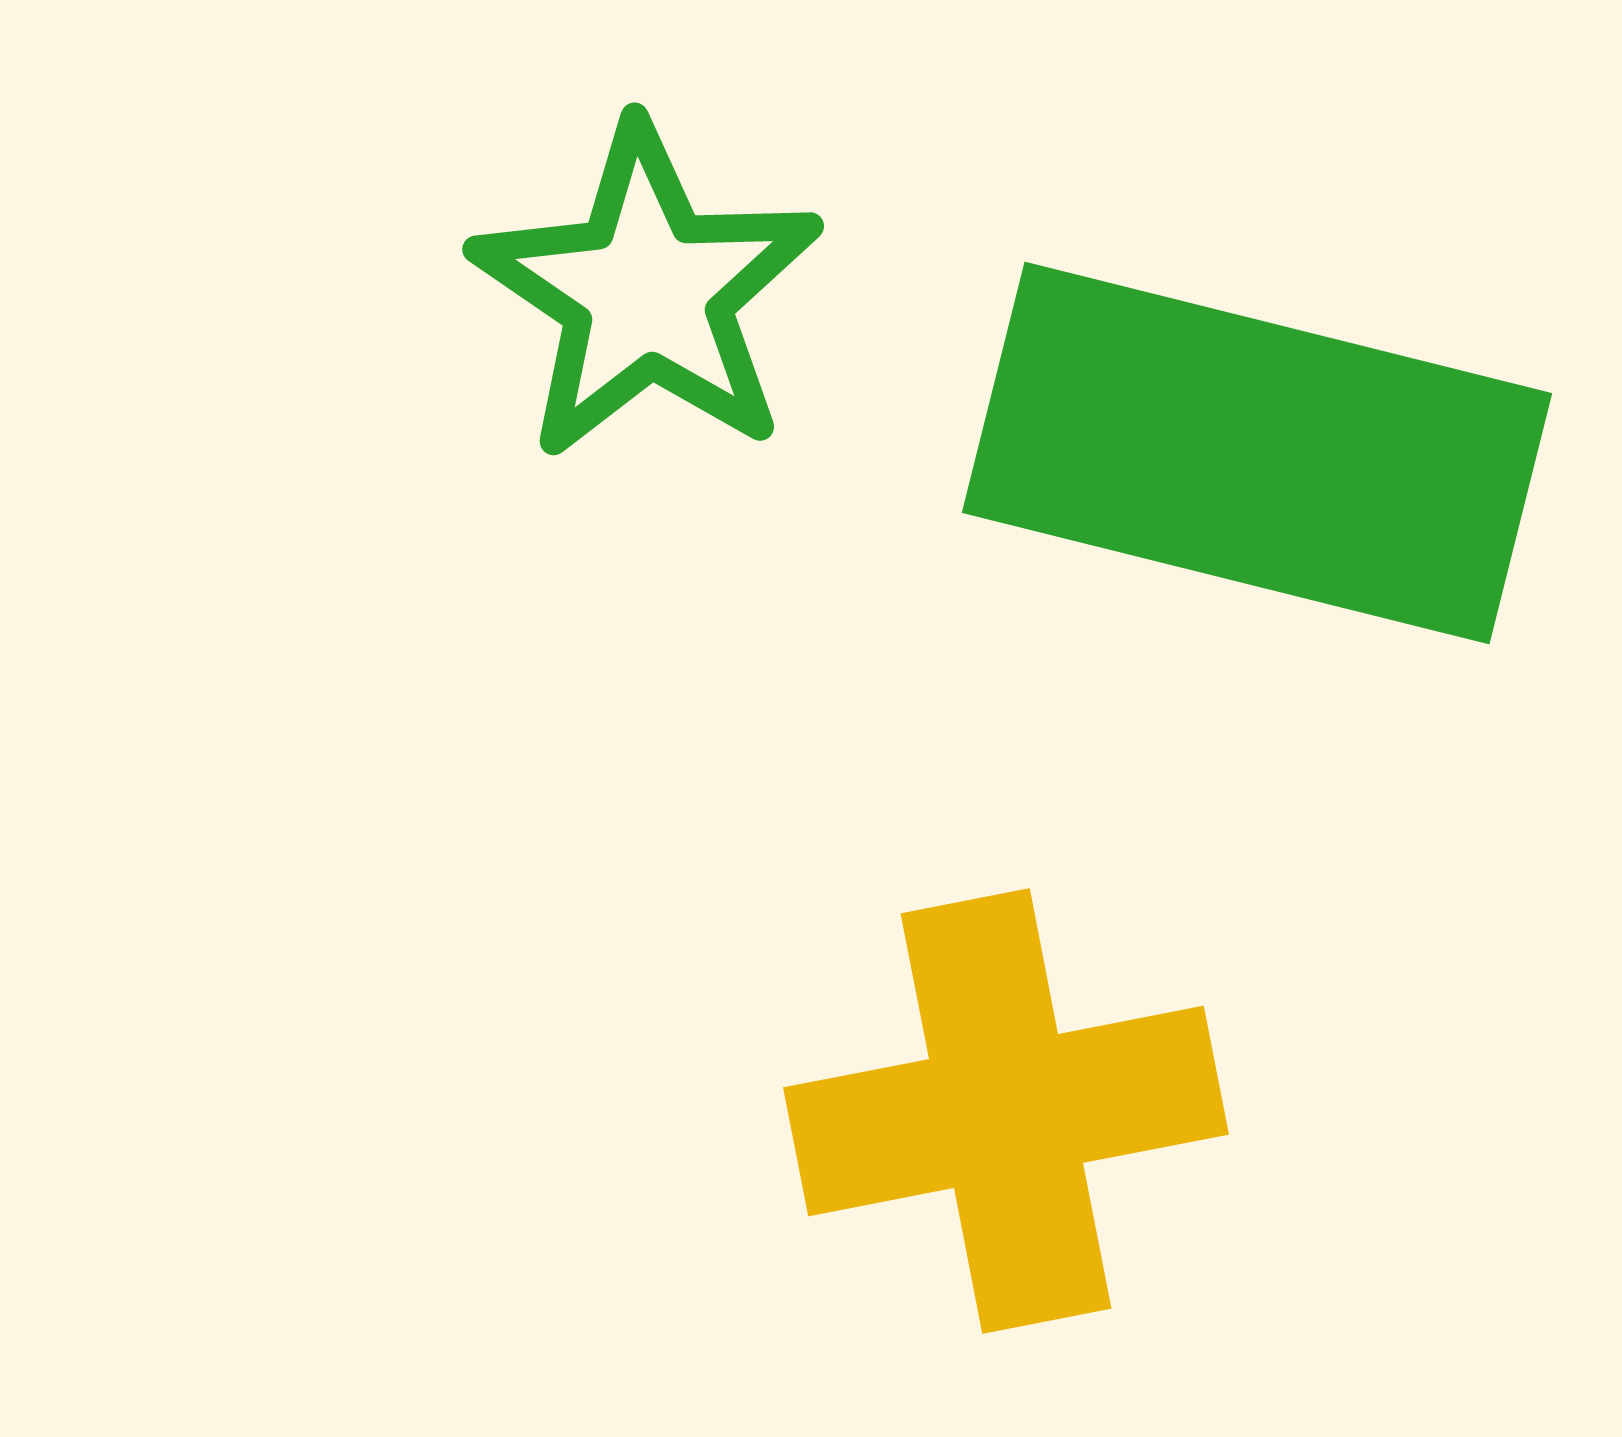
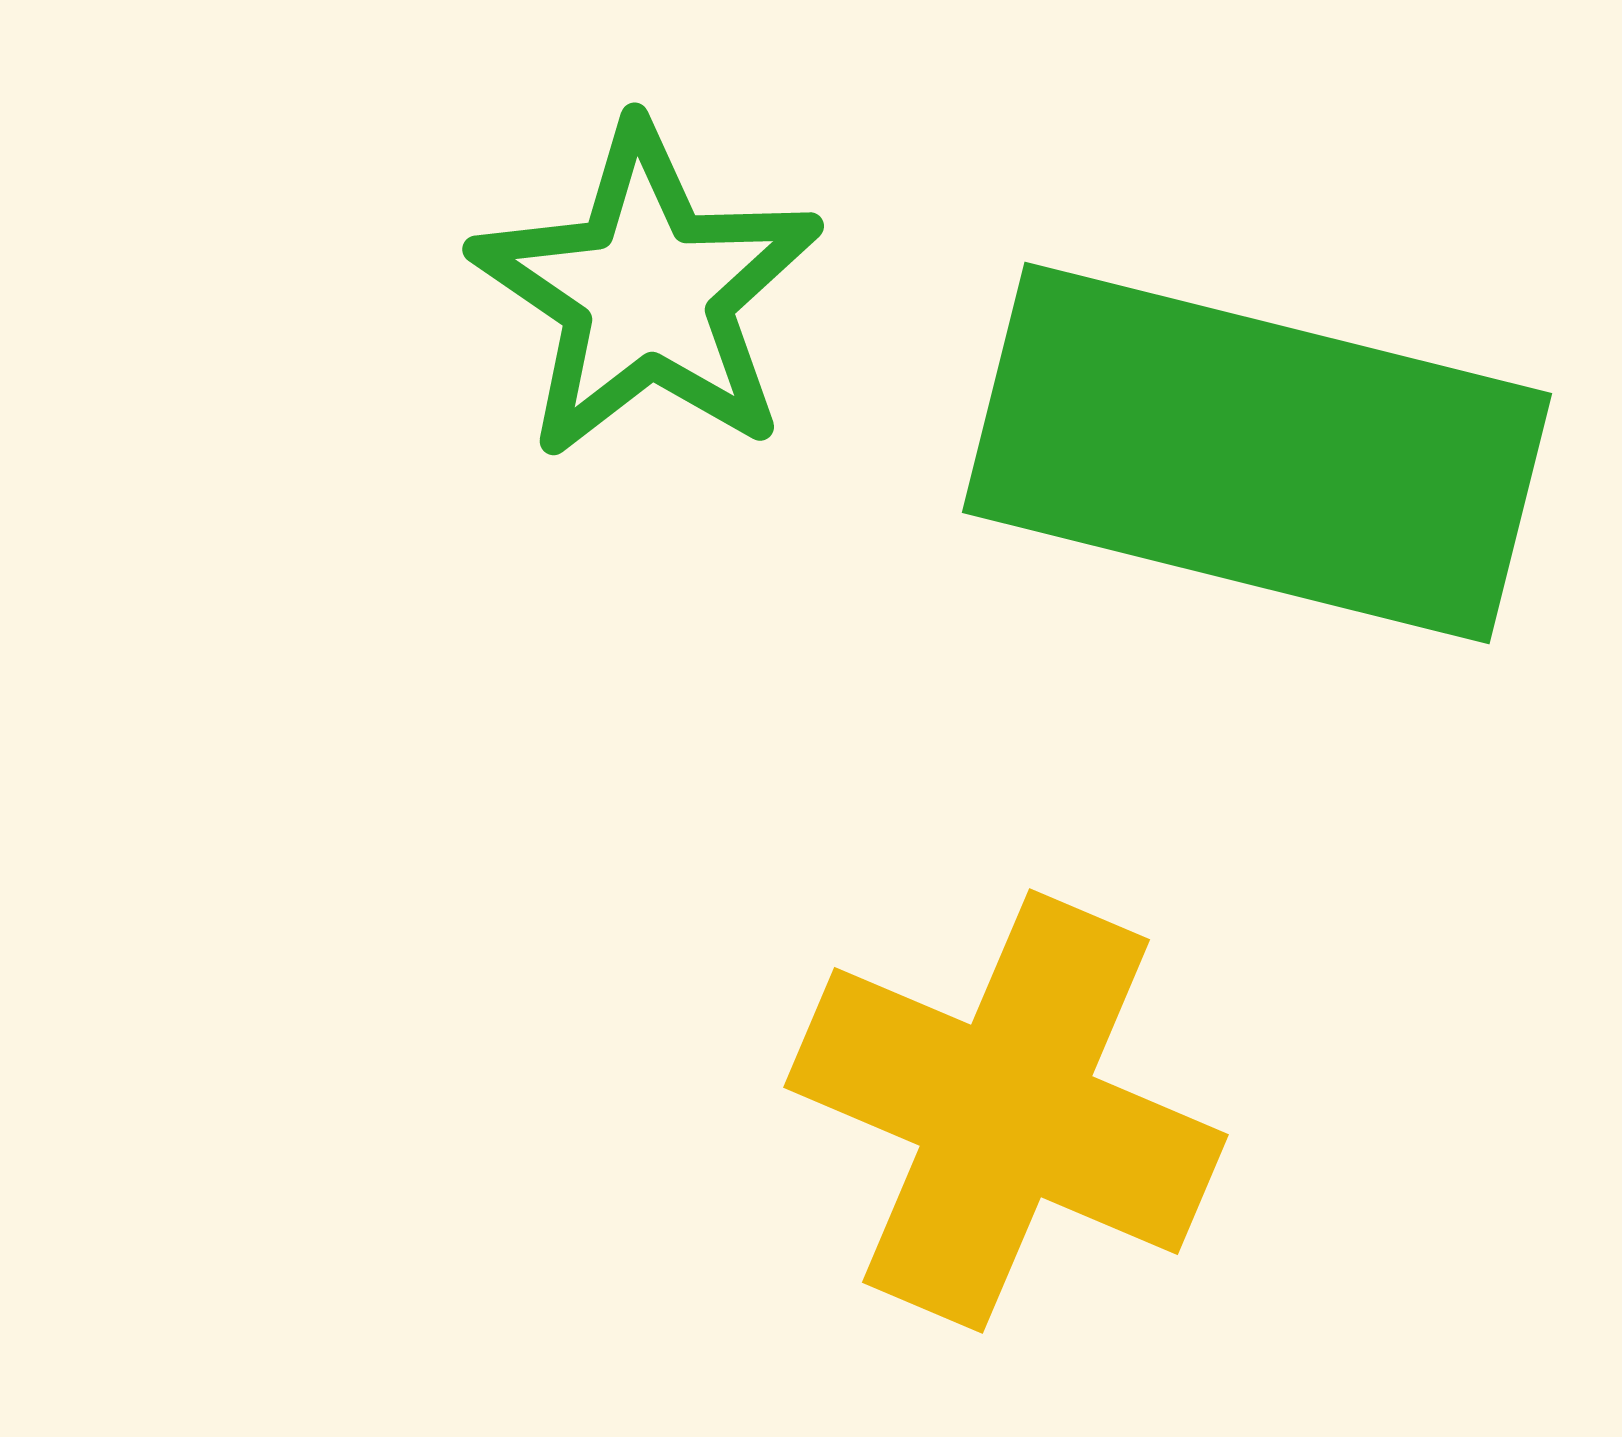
yellow cross: rotated 34 degrees clockwise
